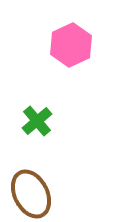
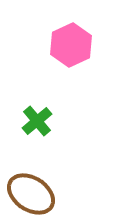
brown ellipse: rotated 30 degrees counterclockwise
